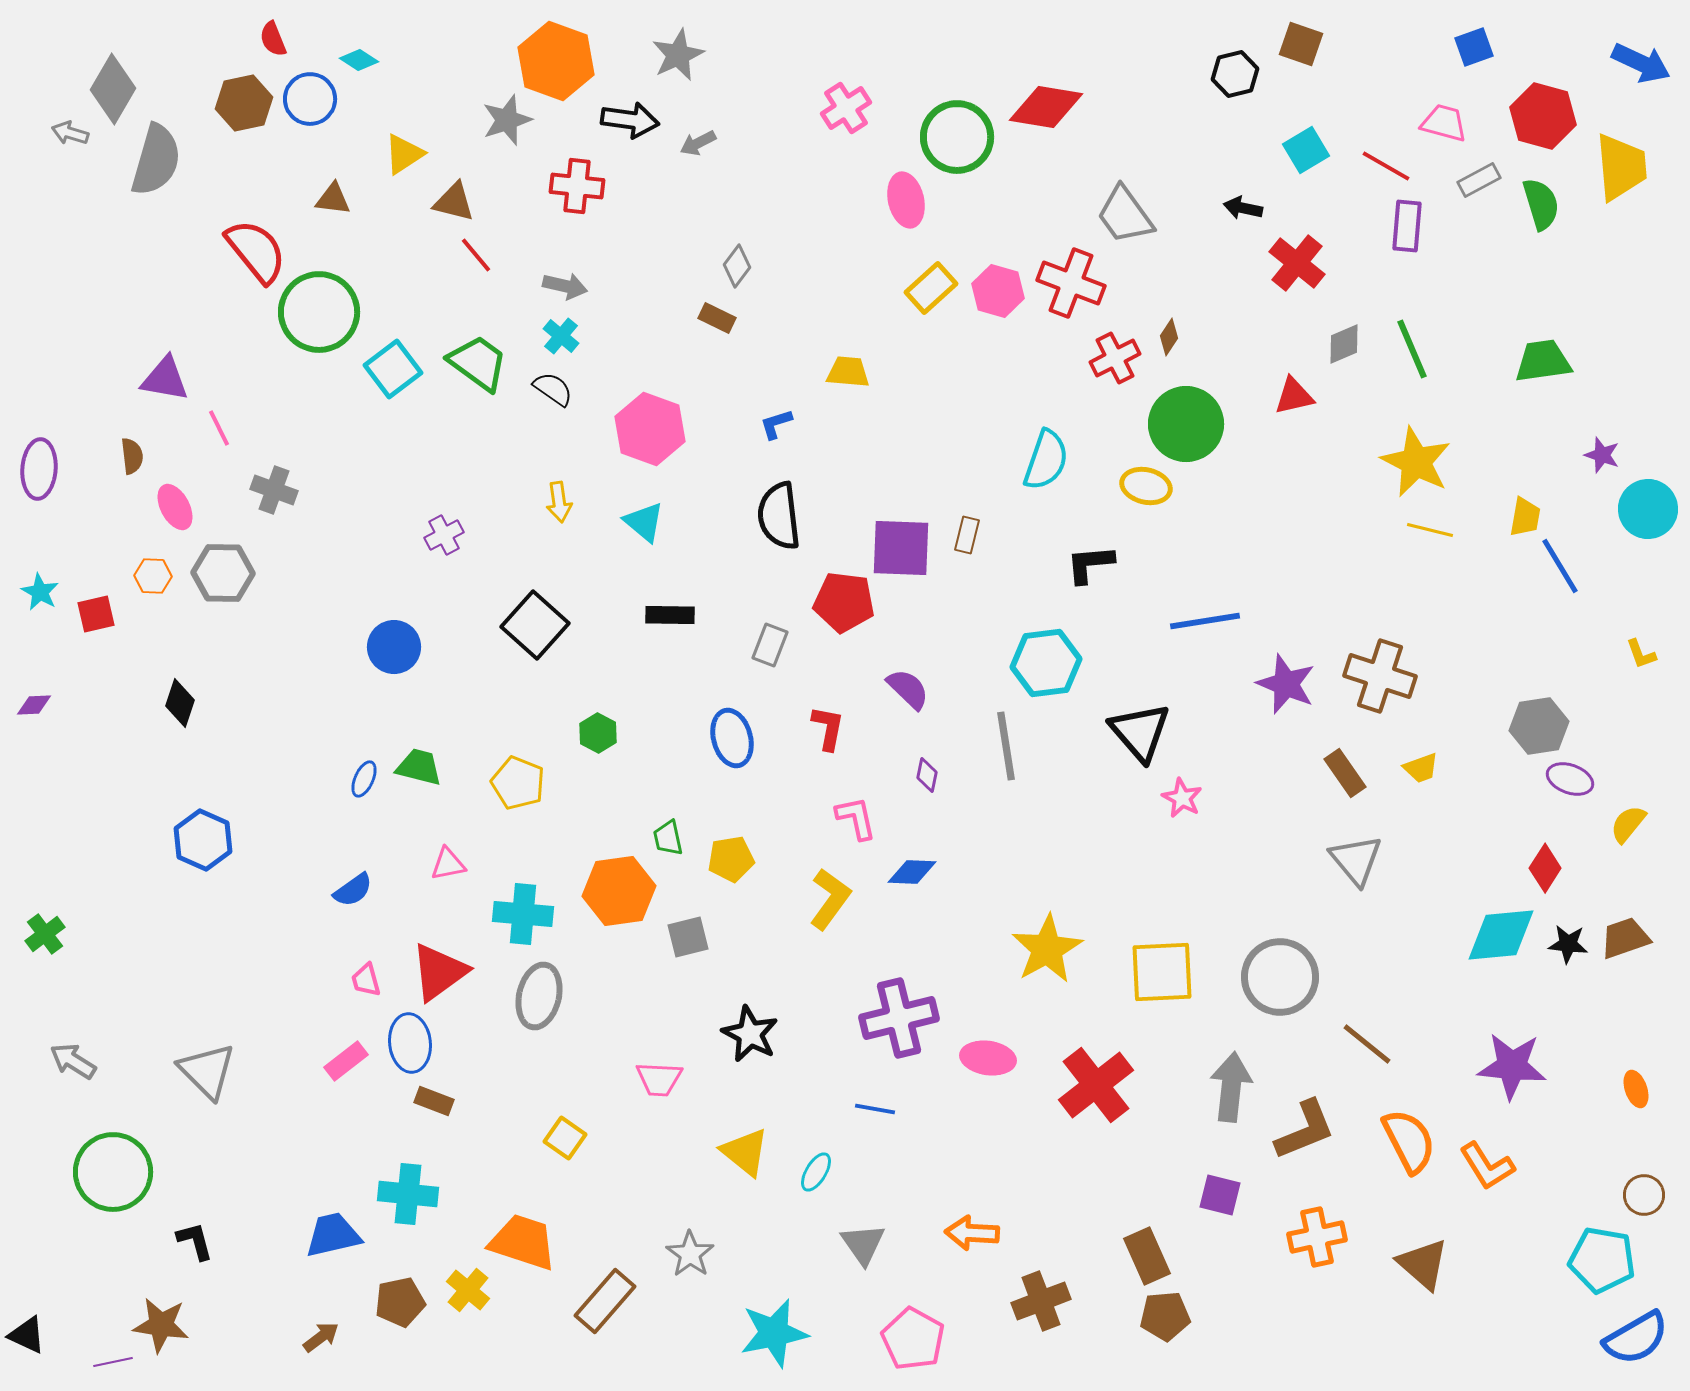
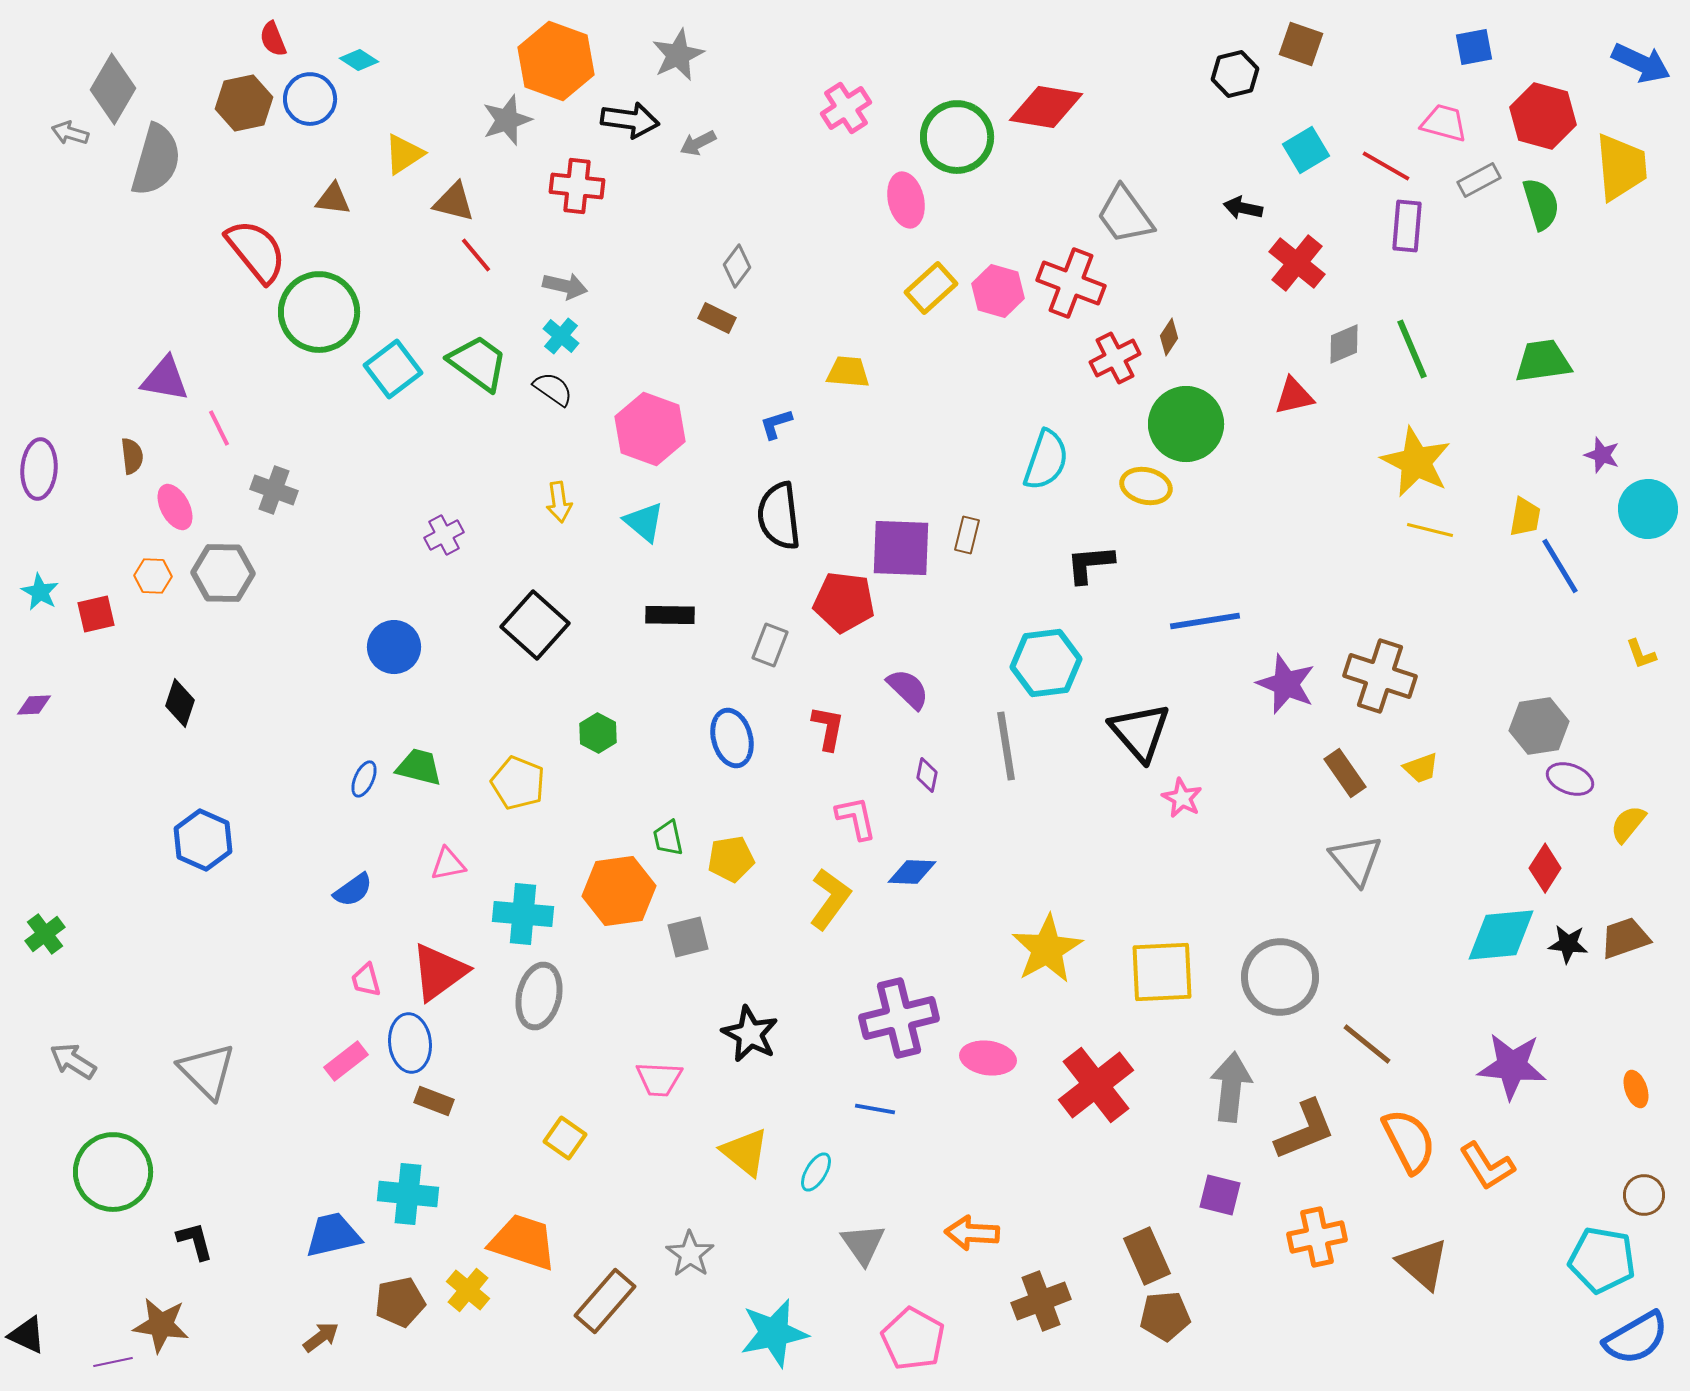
blue square at (1474, 47): rotated 9 degrees clockwise
